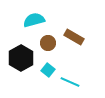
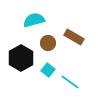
cyan line: rotated 12 degrees clockwise
